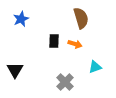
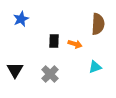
brown semicircle: moved 17 px right, 6 px down; rotated 20 degrees clockwise
gray cross: moved 15 px left, 8 px up
